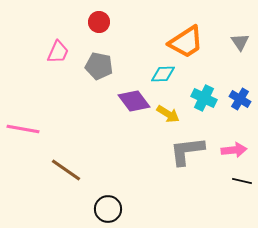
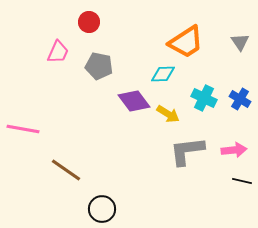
red circle: moved 10 px left
black circle: moved 6 px left
